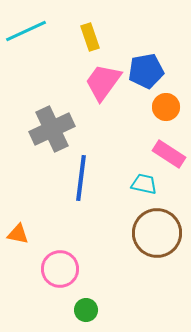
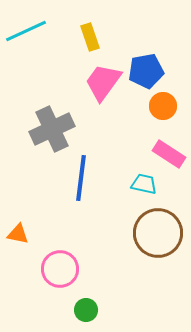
orange circle: moved 3 px left, 1 px up
brown circle: moved 1 px right
